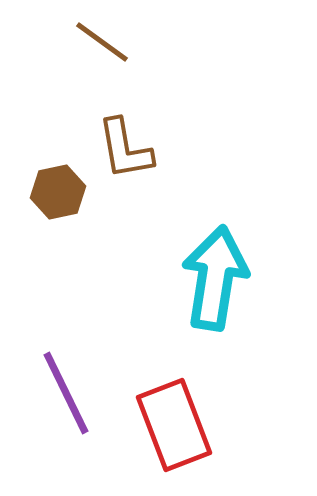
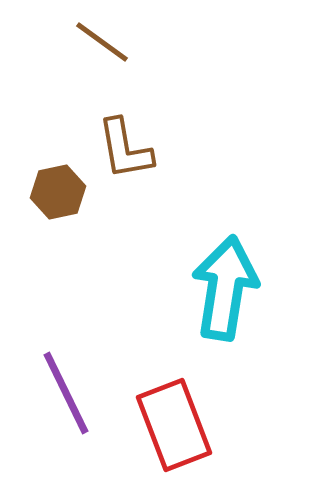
cyan arrow: moved 10 px right, 10 px down
